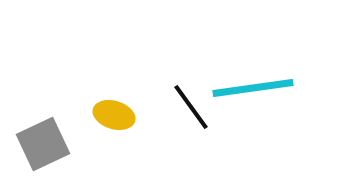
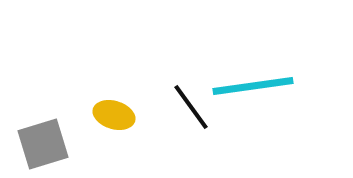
cyan line: moved 2 px up
gray square: rotated 8 degrees clockwise
